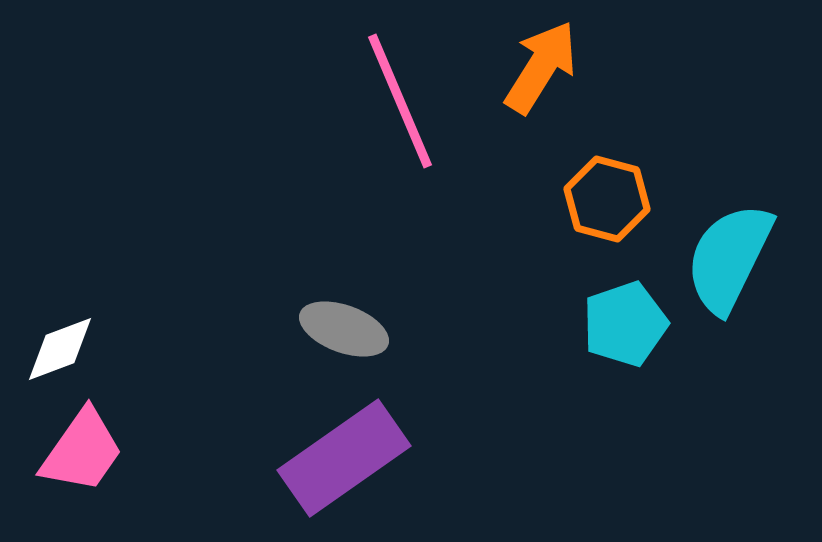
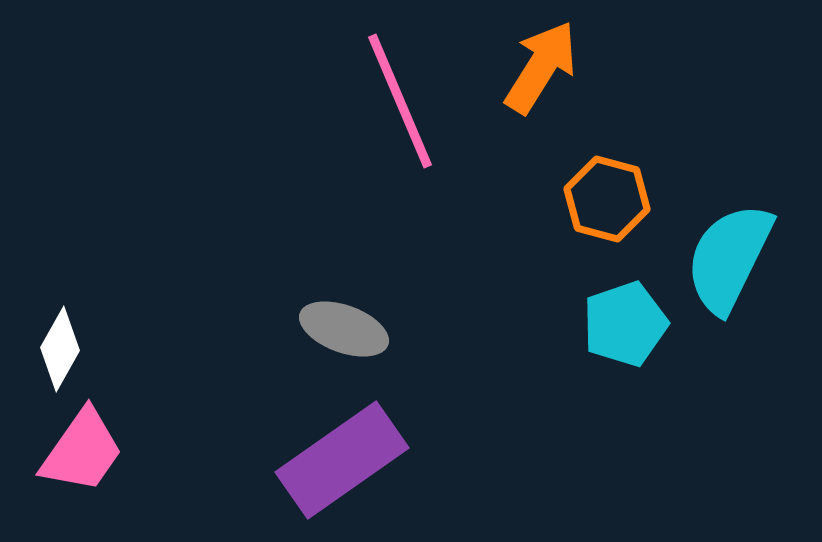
white diamond: rotated 40 degrees counterclockwise
purple rectangle: moved 2 px left, 2 px down
